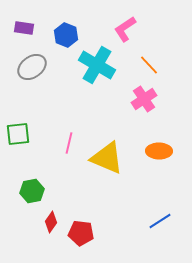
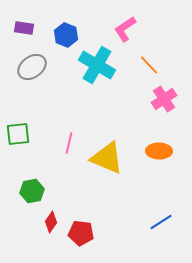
pink cross: moved 20 px right
blue line: moved 1 px right, 1 px down
